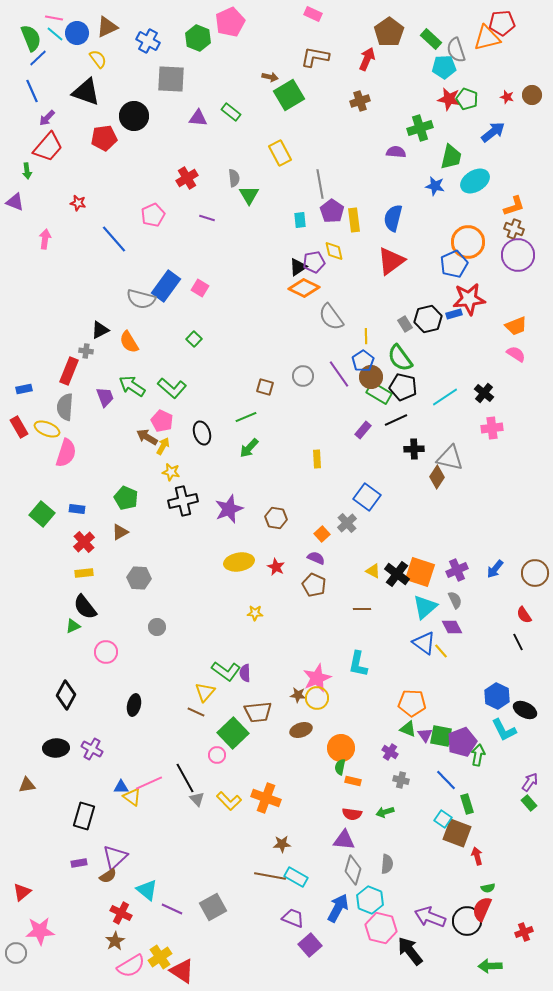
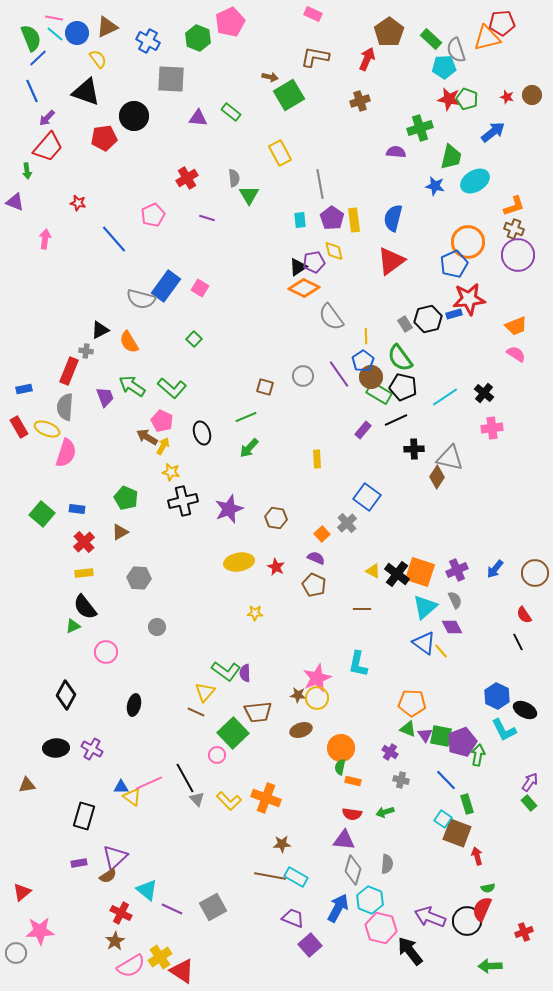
purple pentagon at (332, 211): moved 7 px down
